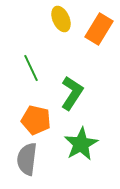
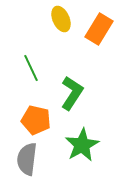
green star: moved 1 px right, 1 px down
